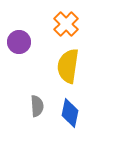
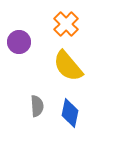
yellow semicircle: rotated 48 degrees counterclockwise
